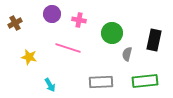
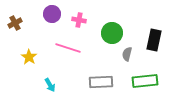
yellow star: rotated 21 degrees clockwise
